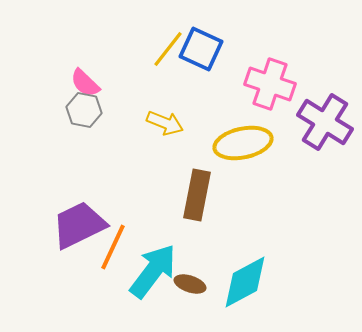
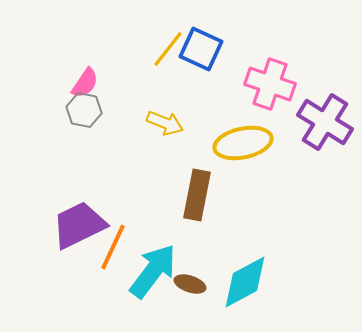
pink semicircle: rotated 100 degrees counterclockwise
